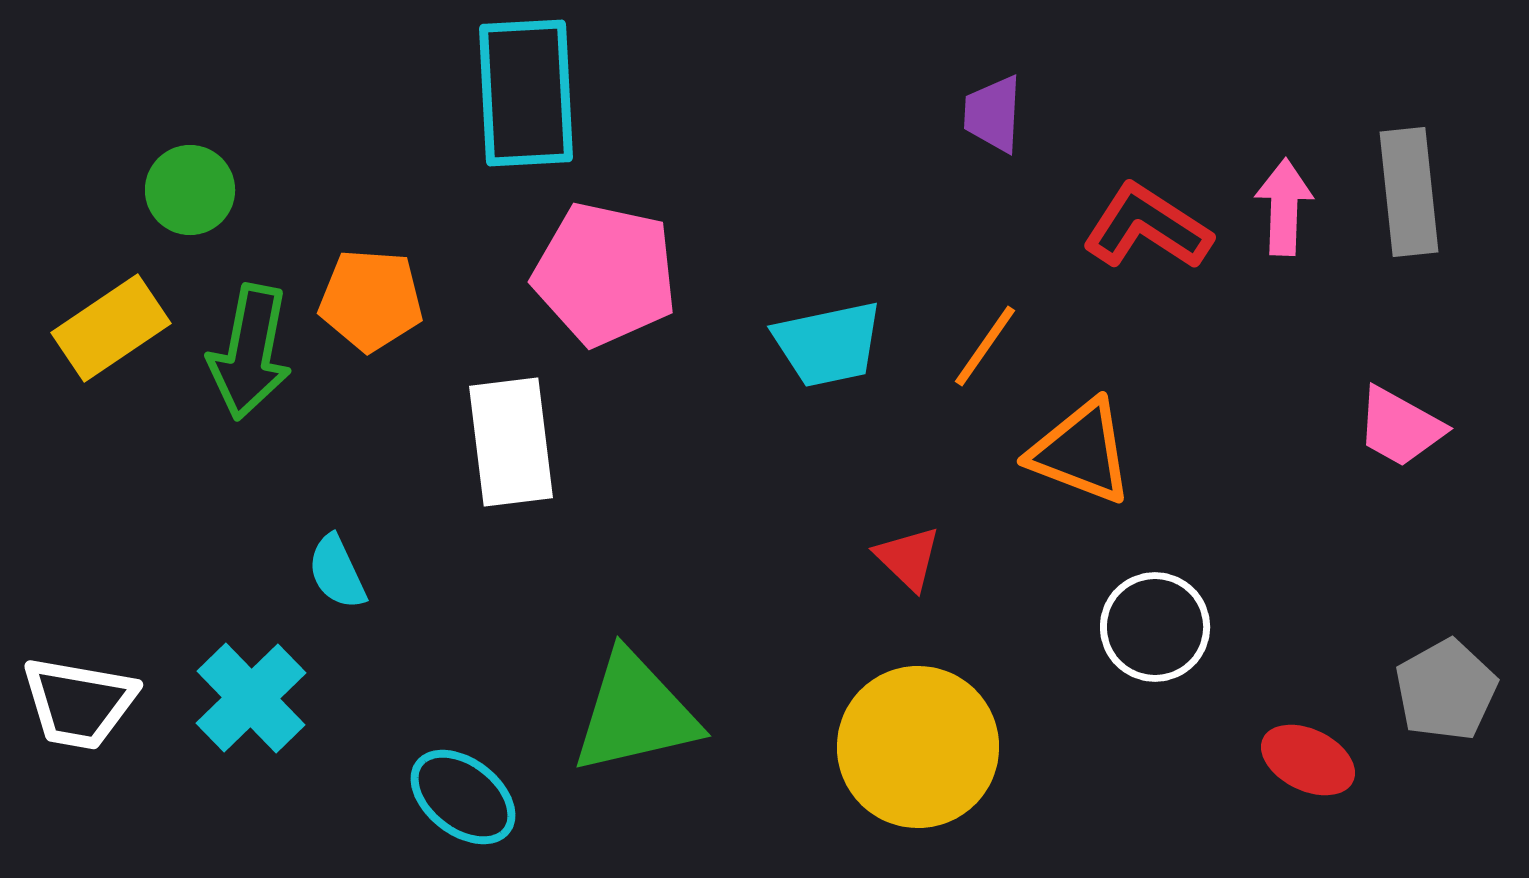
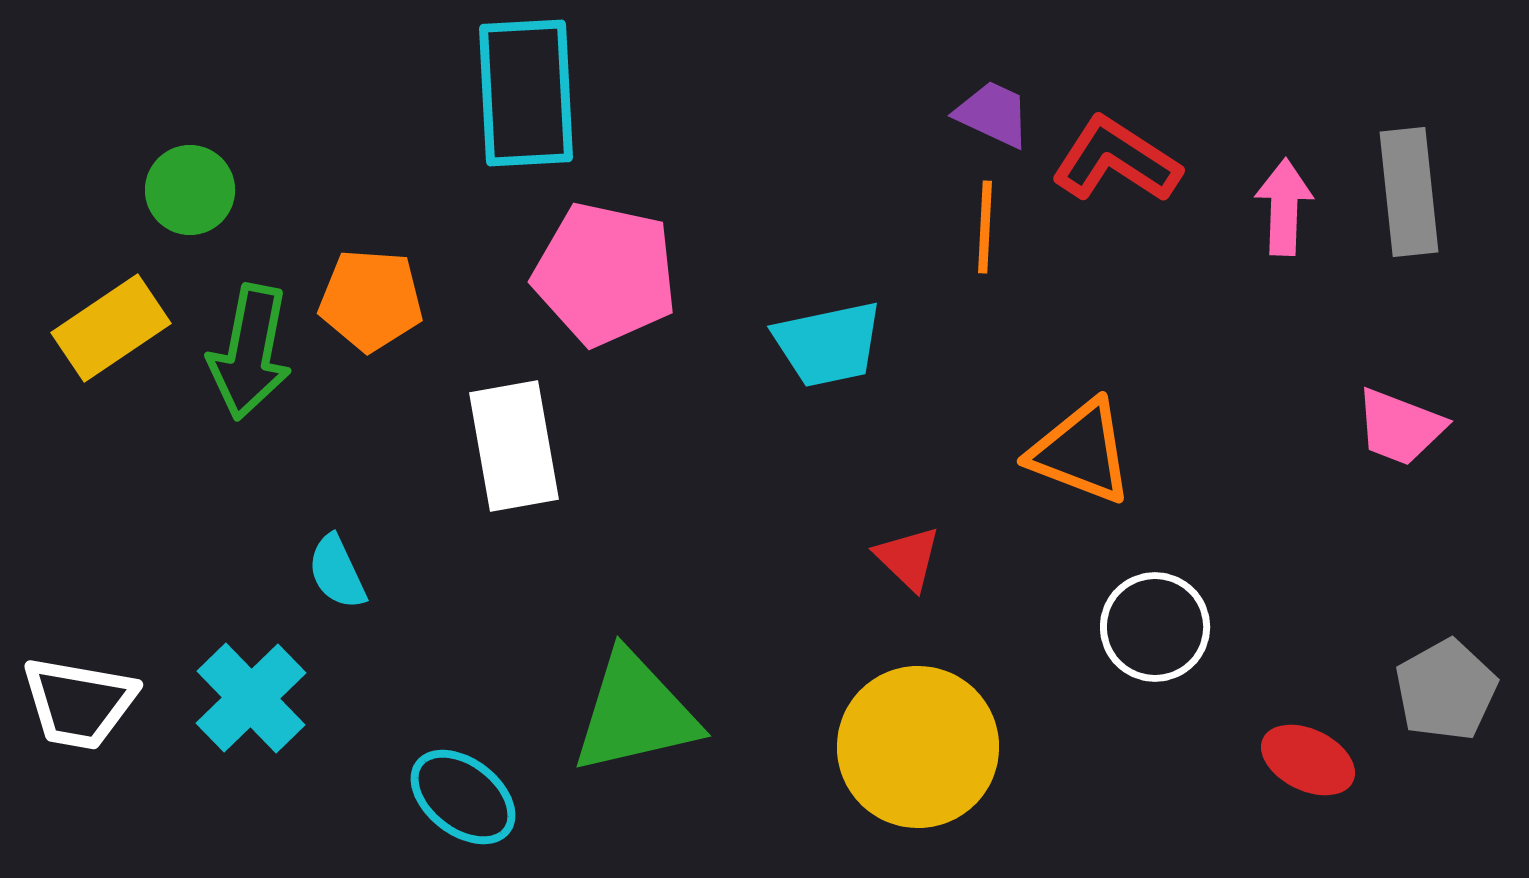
purple trapezoid: rotated 112 degrees clockwise
red L-shape: moved 31 px left, 67 px up
orange line: moved 119 px up; rotated 32 degrees counterclockwise
pink trapezoid: rotated 8 degrees counterclockwise
white rectangle: moved 3 px right, 4 px down; rotated 3 degrees counterclockwise
